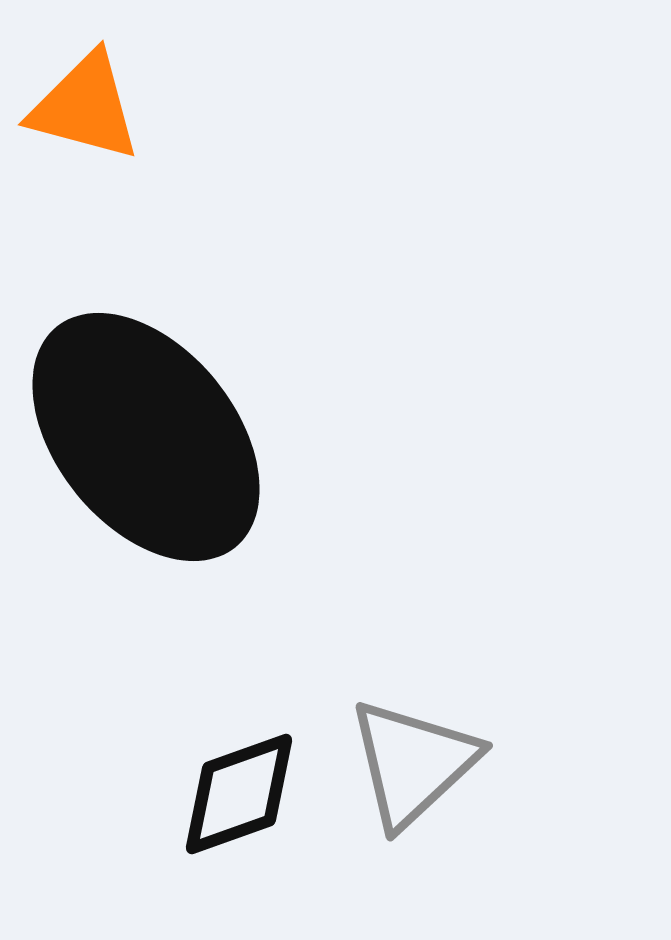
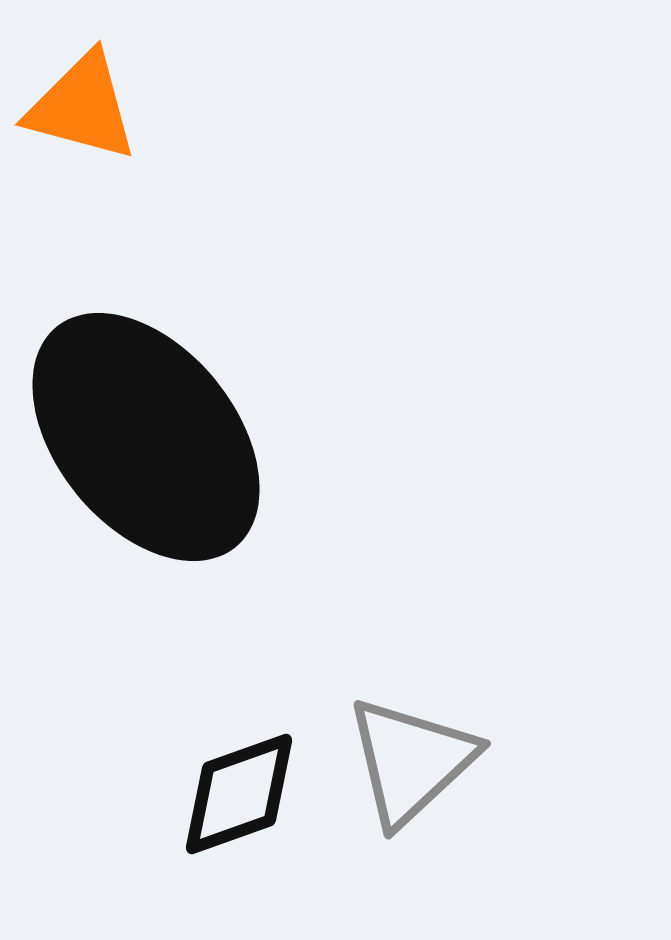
orange triangle: moved 3 px left
gray triangle: moved 2 px left, 2 px up
